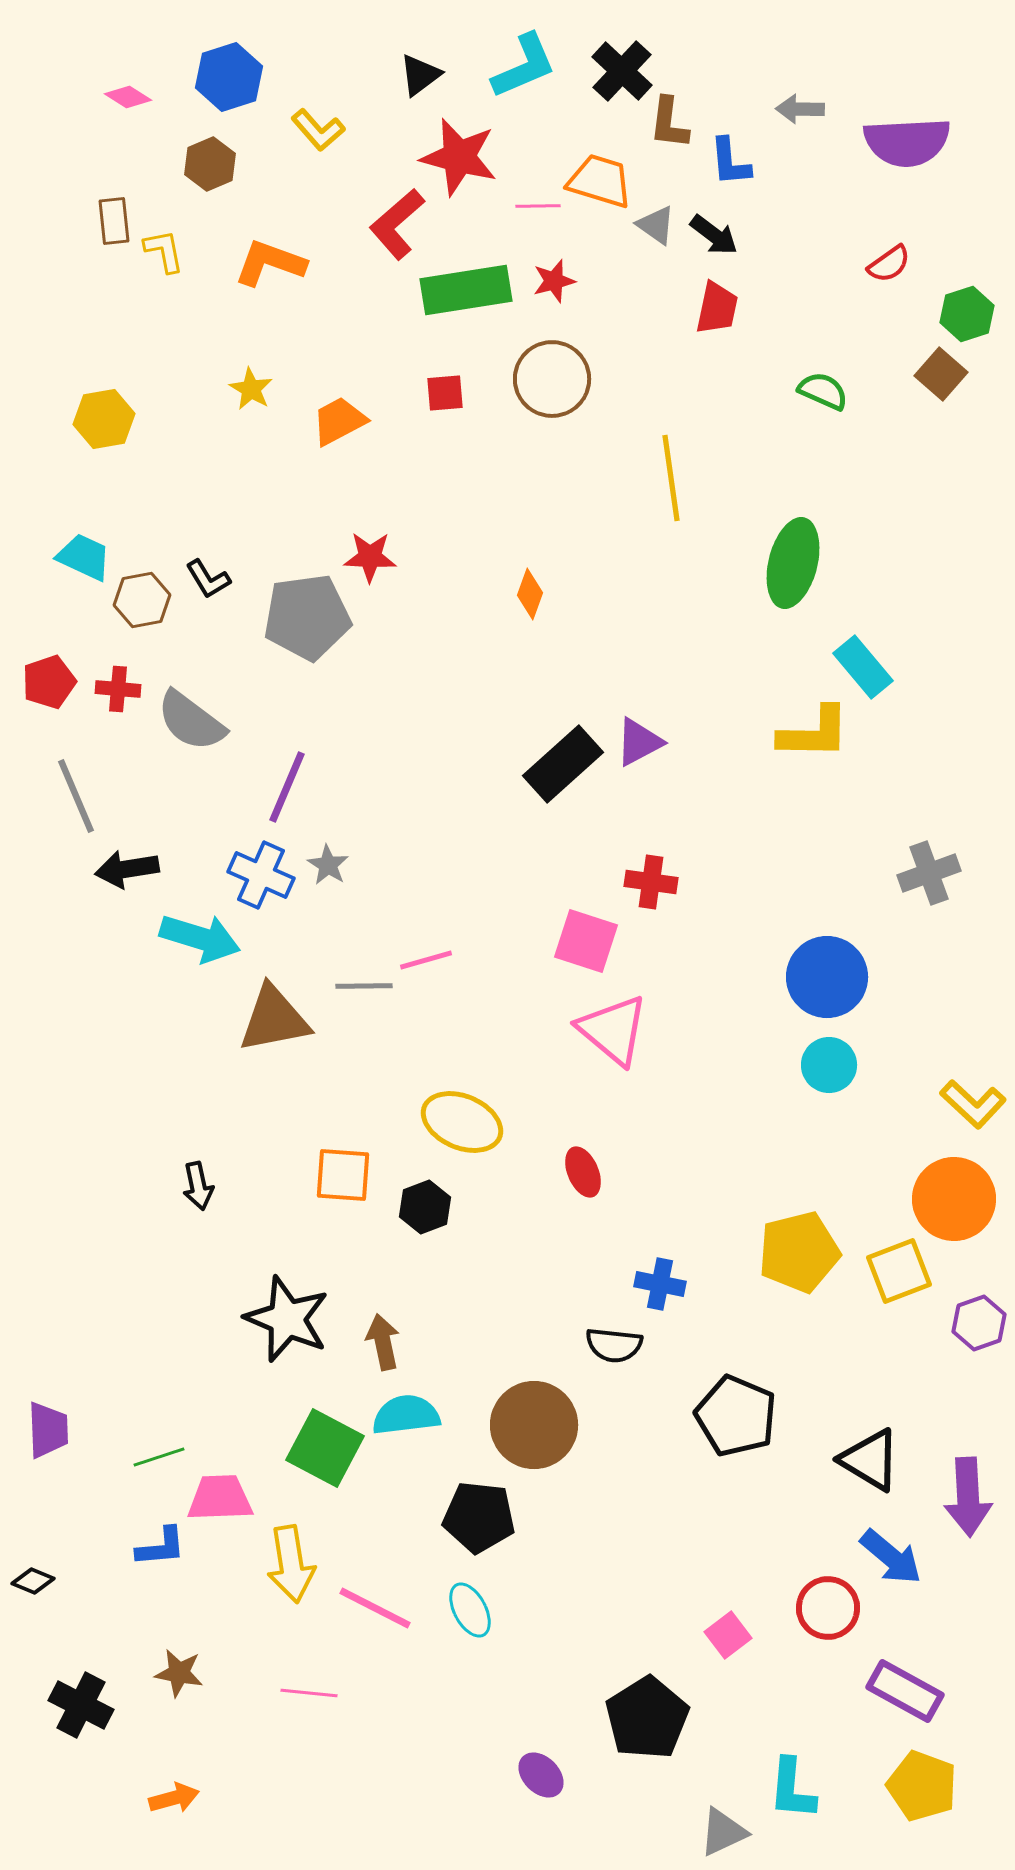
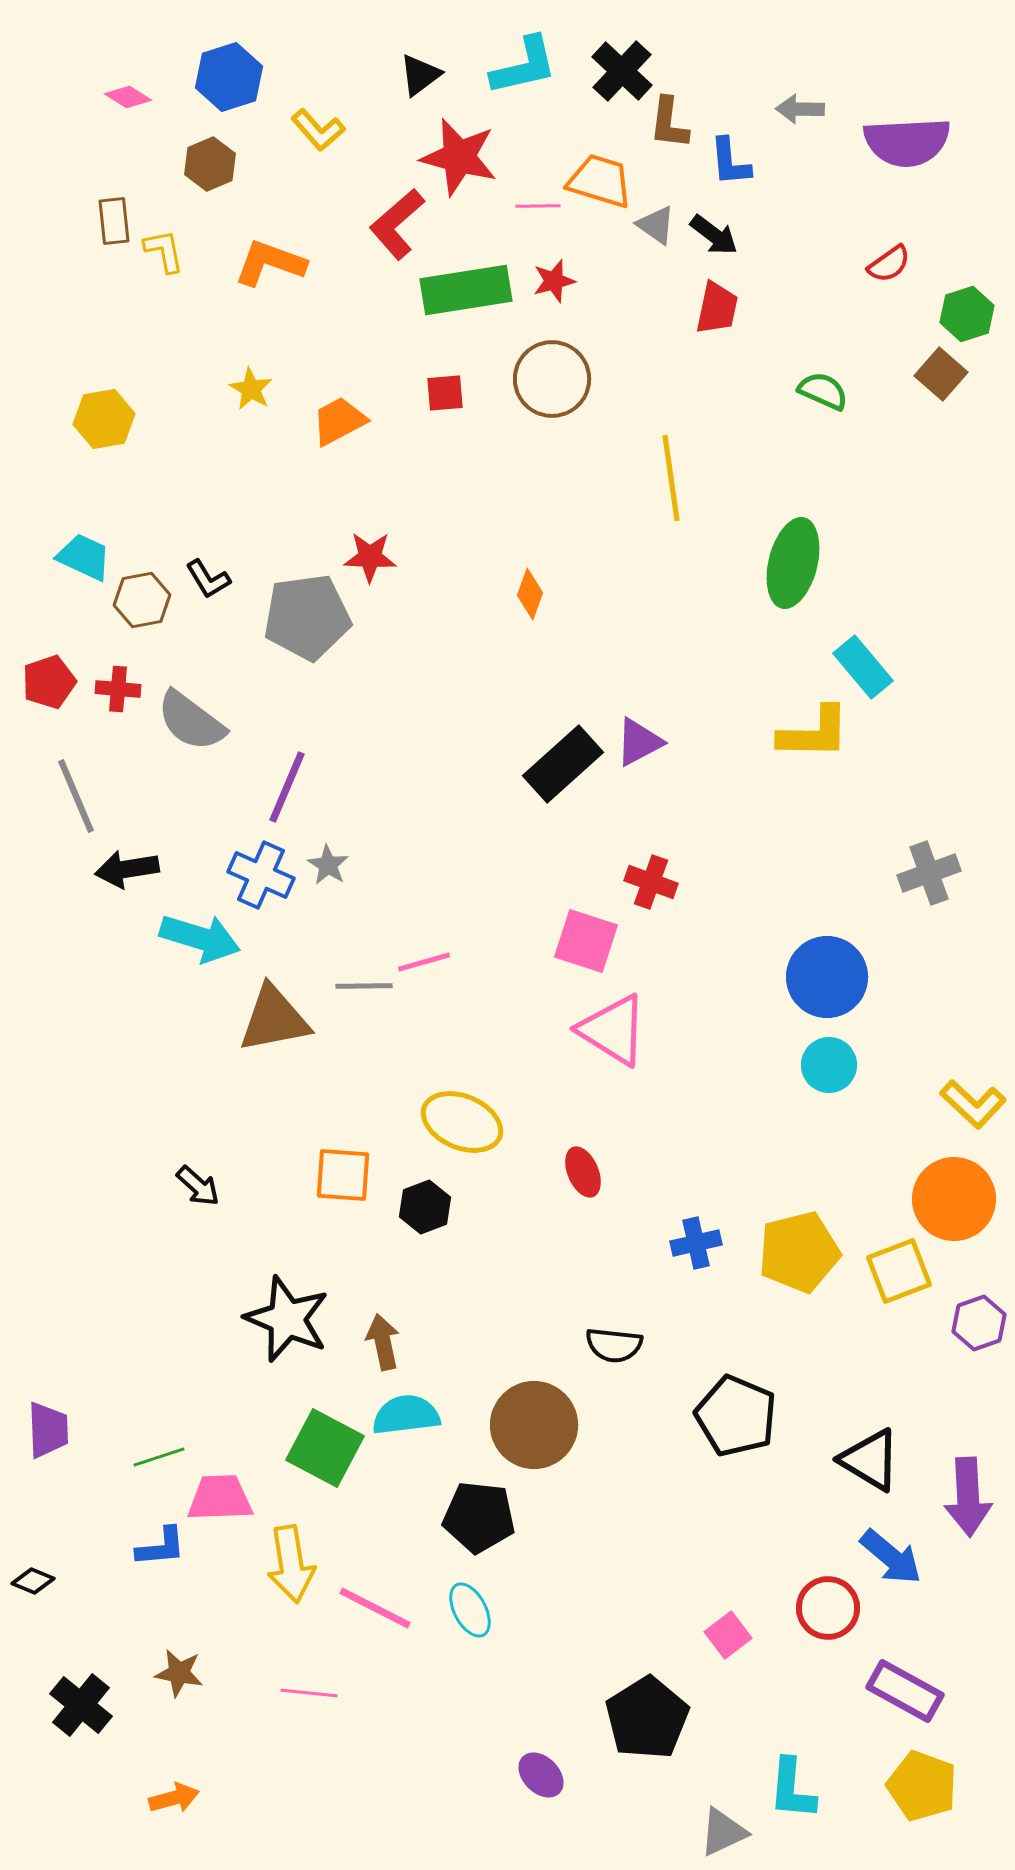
cyan L-shape at (524, 66): rotated 10 degrees clockwise
red cross at (651, 882): rotated 12 degrees clockwise
pink line at (426, 960): moved 2 px left, 2 px down
pink triangle at (613, 1030): rotated 8 degrees counterclockwise
black arrow at (198, 1186): rotated 36 degrees counterclockwise
blue cross at (660, 1284): moved 36 px right, 41 px up; rotated 24 degrees counterclockwise
black cross at (81, 1705): rotated 12 degrees clockwise
